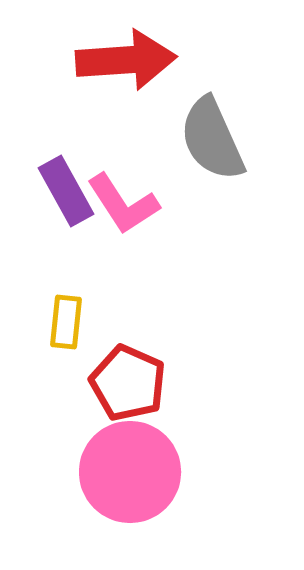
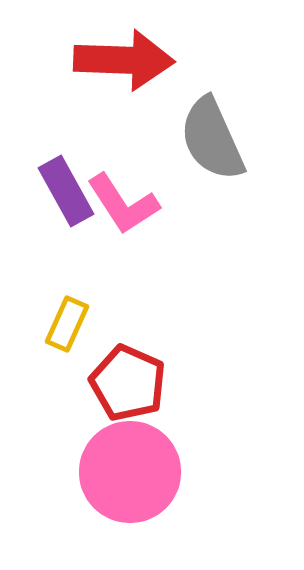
red arrow: moved 2 px left; rotated 6 degrees clockwise
yellow rectangle: moved 1 px right, 2 px down; rotated 18 degrees clockwise
